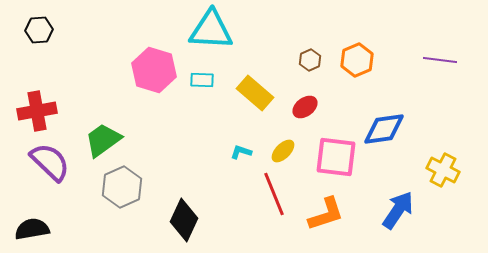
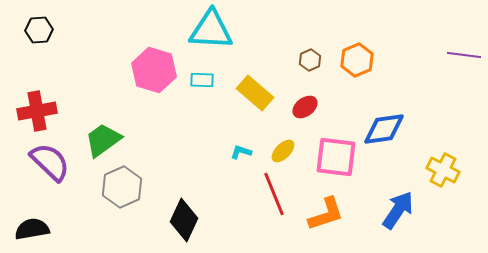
purple line: moved 24 px right, 5 px up
